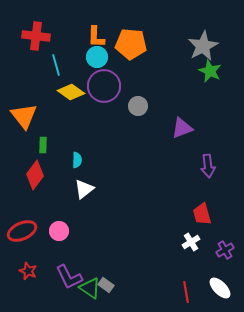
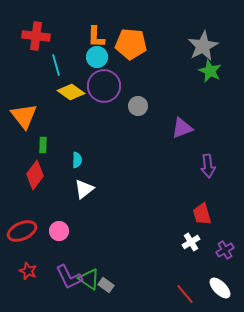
green triangle: moved 1 px left, 9 px up
red line: moved 1 px left, 2 px down; rotated 30 degrees counterclockwise
